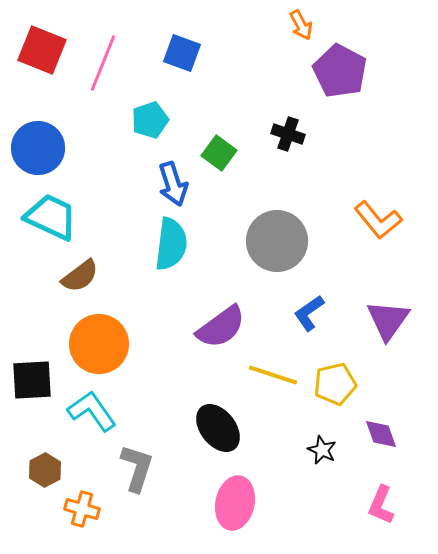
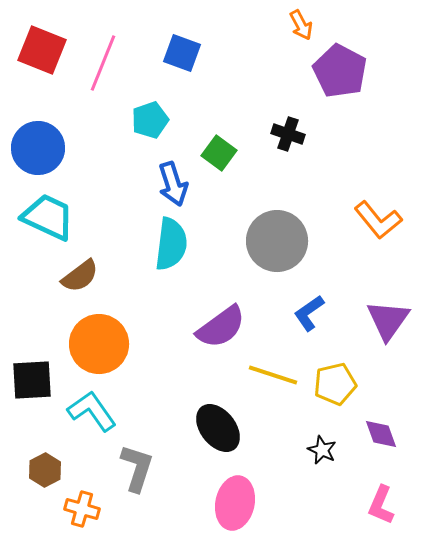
cyan trapezoid: moved 3 px left
